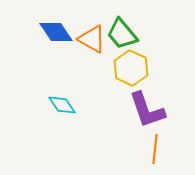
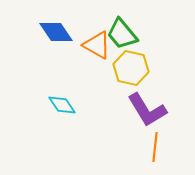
orange triangle: moved 5 px right, 6 px down
yellow hexagon: rotated 12 degrees counterclockwise
purple L-shape: rotated 12 degrees counterclockwise
orange line: moved 2 px up
